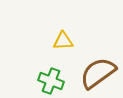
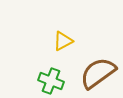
yellow triangle: rotated 25 degrees counterclockwise
